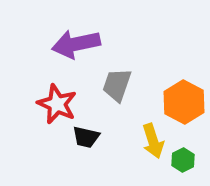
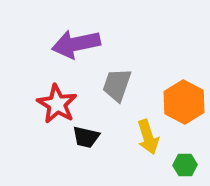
red star: rotated 6 degrees clockwise
yellow arrow: moved 5 px left, 4 px up
green hexagon: moved 2 px right, 5 px down; rotated 25 degrees clockwise
